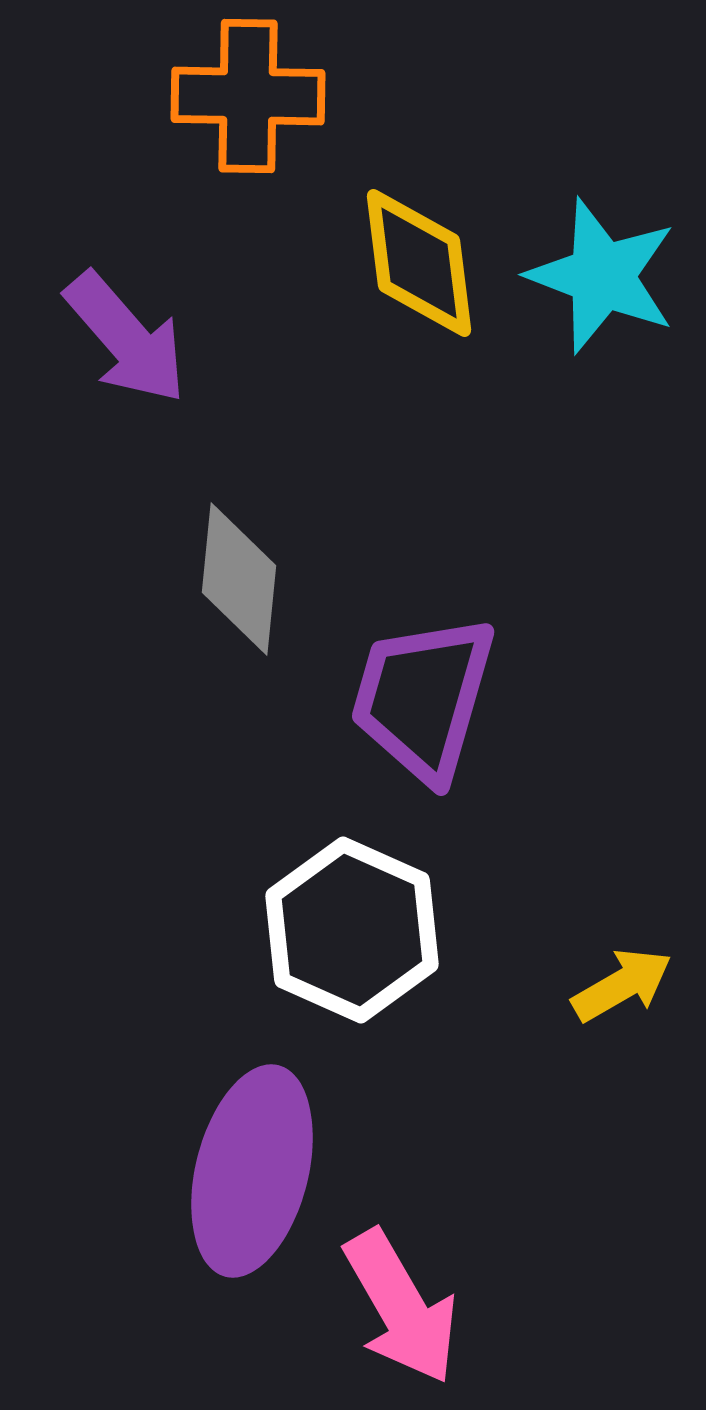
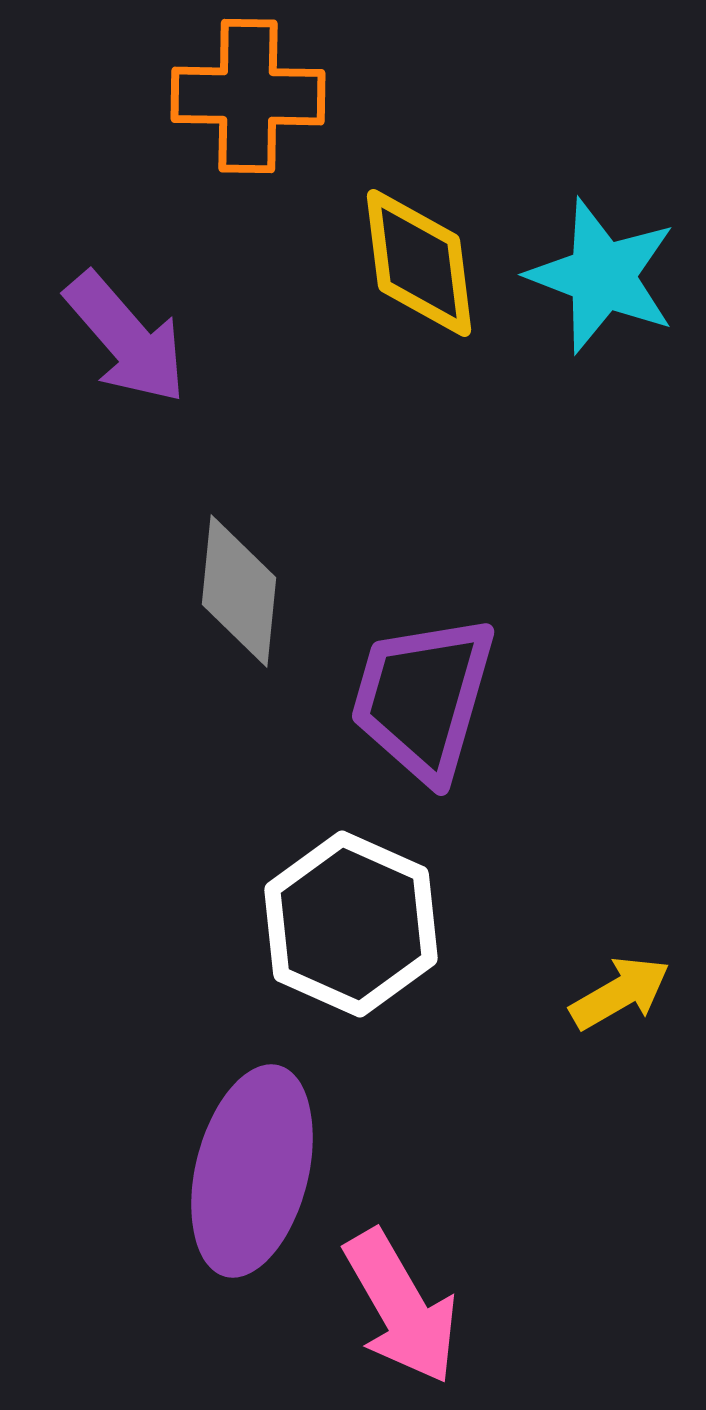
gray diamond: moved 12 px down
white hexagon: moved 1 px left, 6 px up
yellow arrow: moved 2 px left, 8 px down
